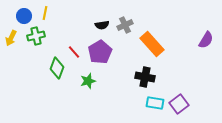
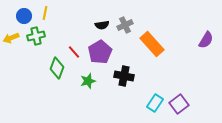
yellow arrow: rotated 42 degrees clockwise
black cross: moved 21 px left, 1 px up
cyan rectangle: rotated 66 degrees counterclockwise
